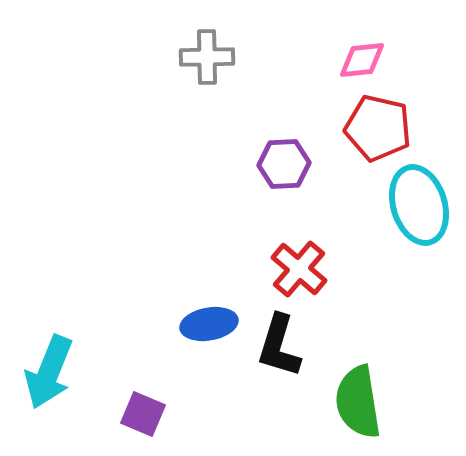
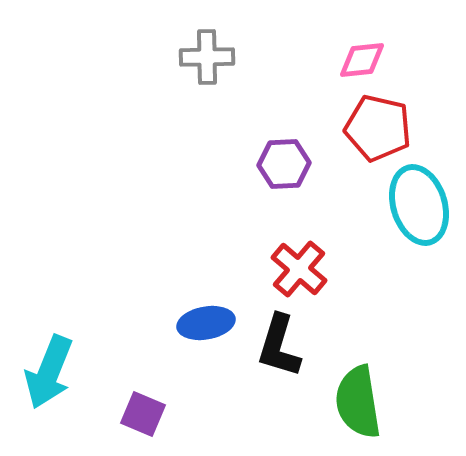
blue ellipse: moved 3 px left, 1 px up
